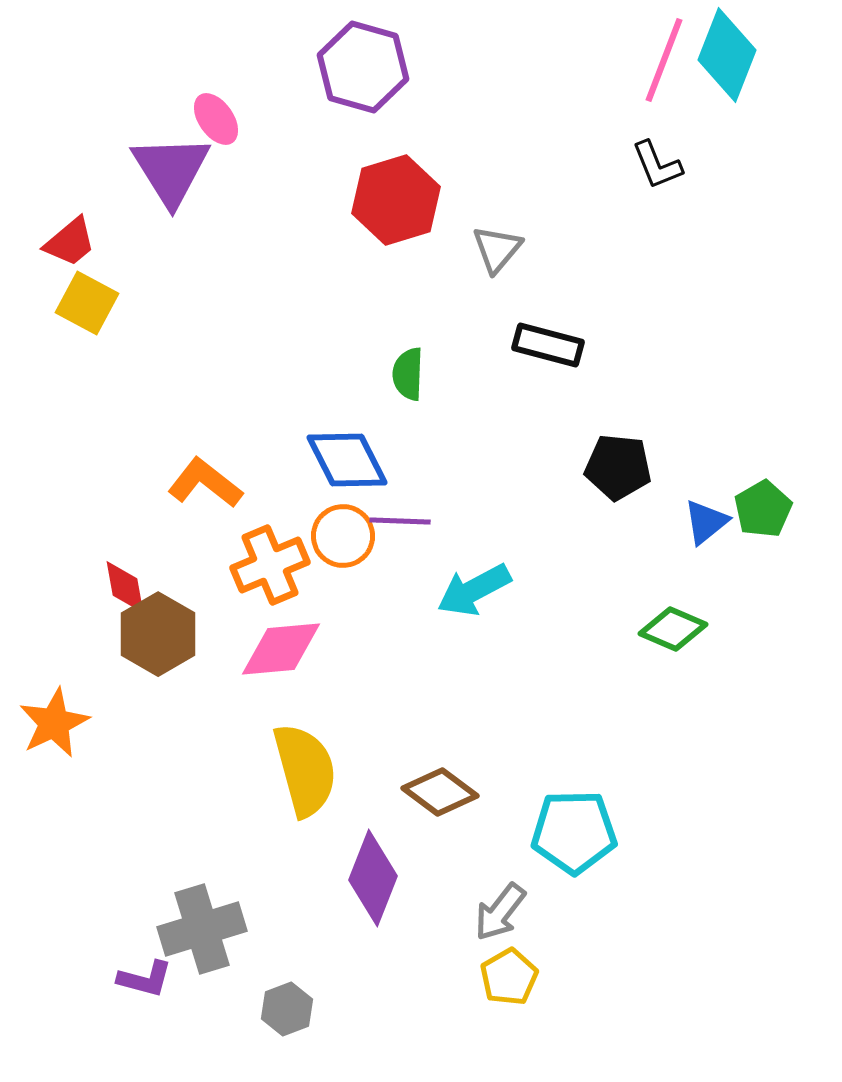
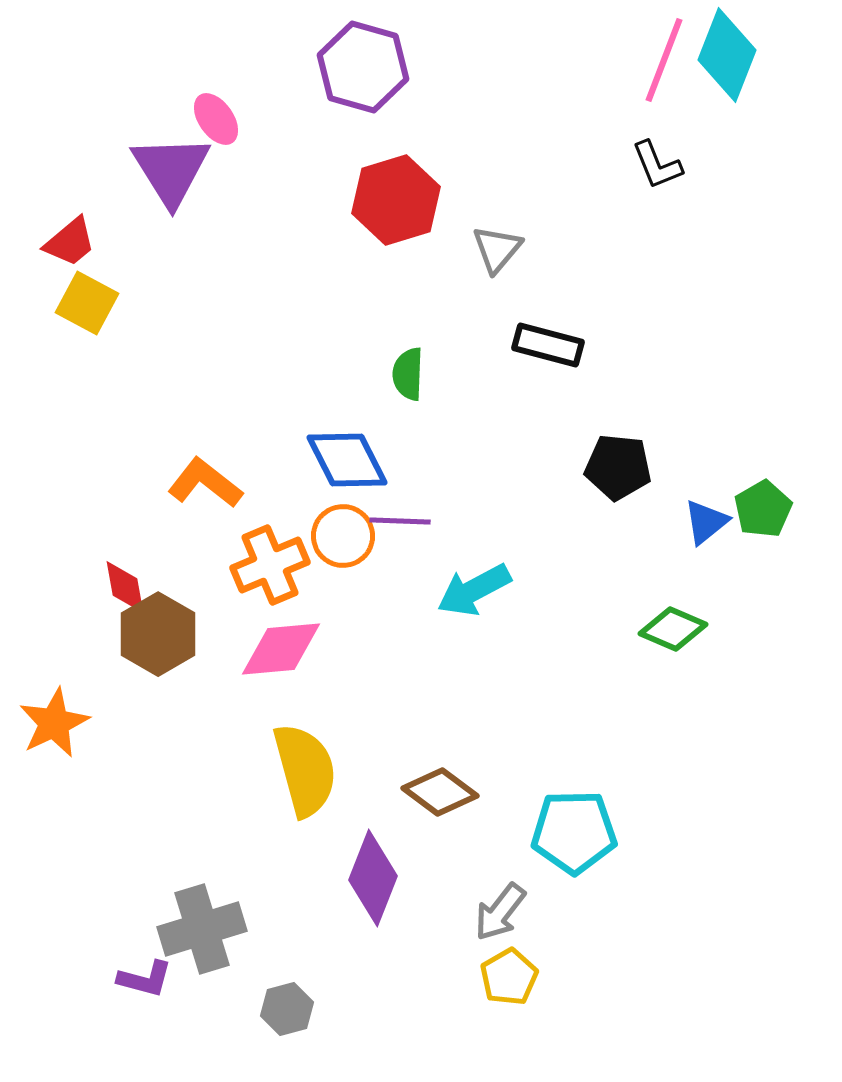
gray hexagon: rotated 6 degrees clockwise
